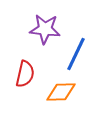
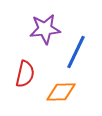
purple star: rotated 12 degrees counterclockwise
blue line: moved 2 px up
